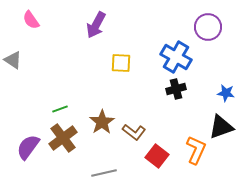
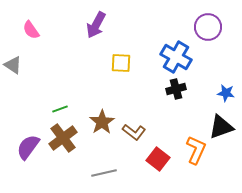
pink semicircle: moved 10 px down
gray triangle: moved 5 px down
red square: moved 1 px right, 3 px down
